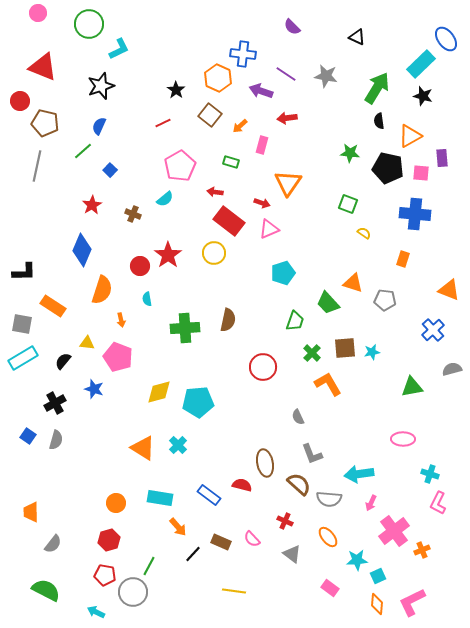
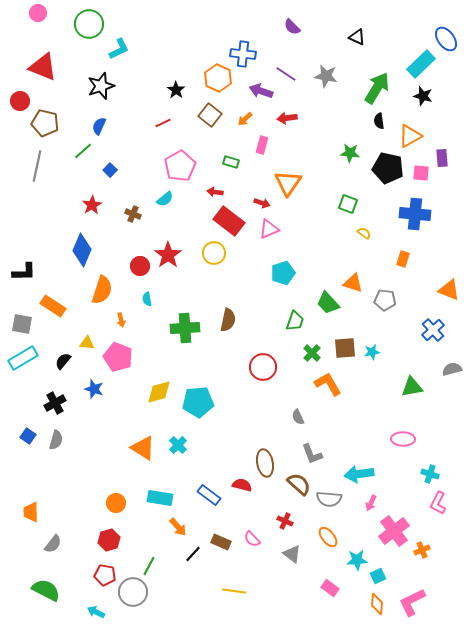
orange arrow at (240, 126): moved 5 px right, 7 px up
